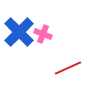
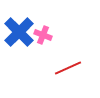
pink cross: moved 1 px down
